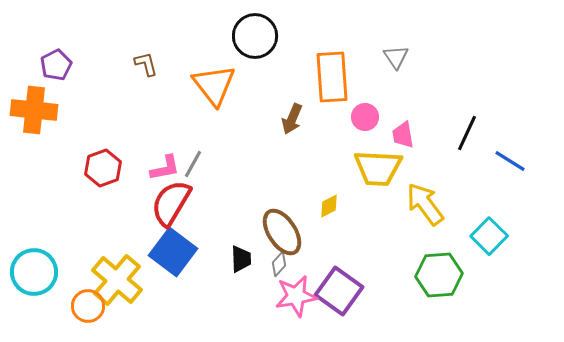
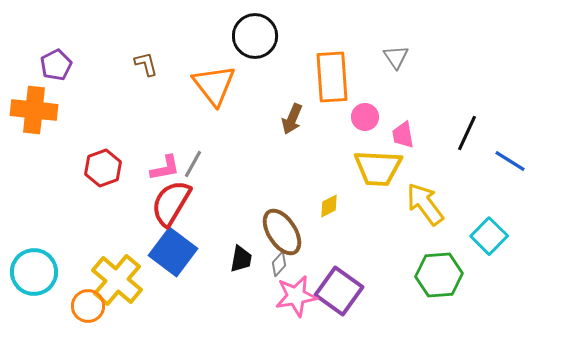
black trapezoid: rotated 12 degrees clockwise
